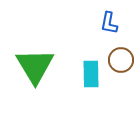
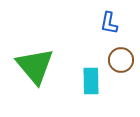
green triangle: rotated 9 degrees counterclockwise
cyan rectangle: moved 7 px down
